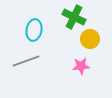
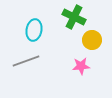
yellow circle: moved 2 px right, 1 px down
